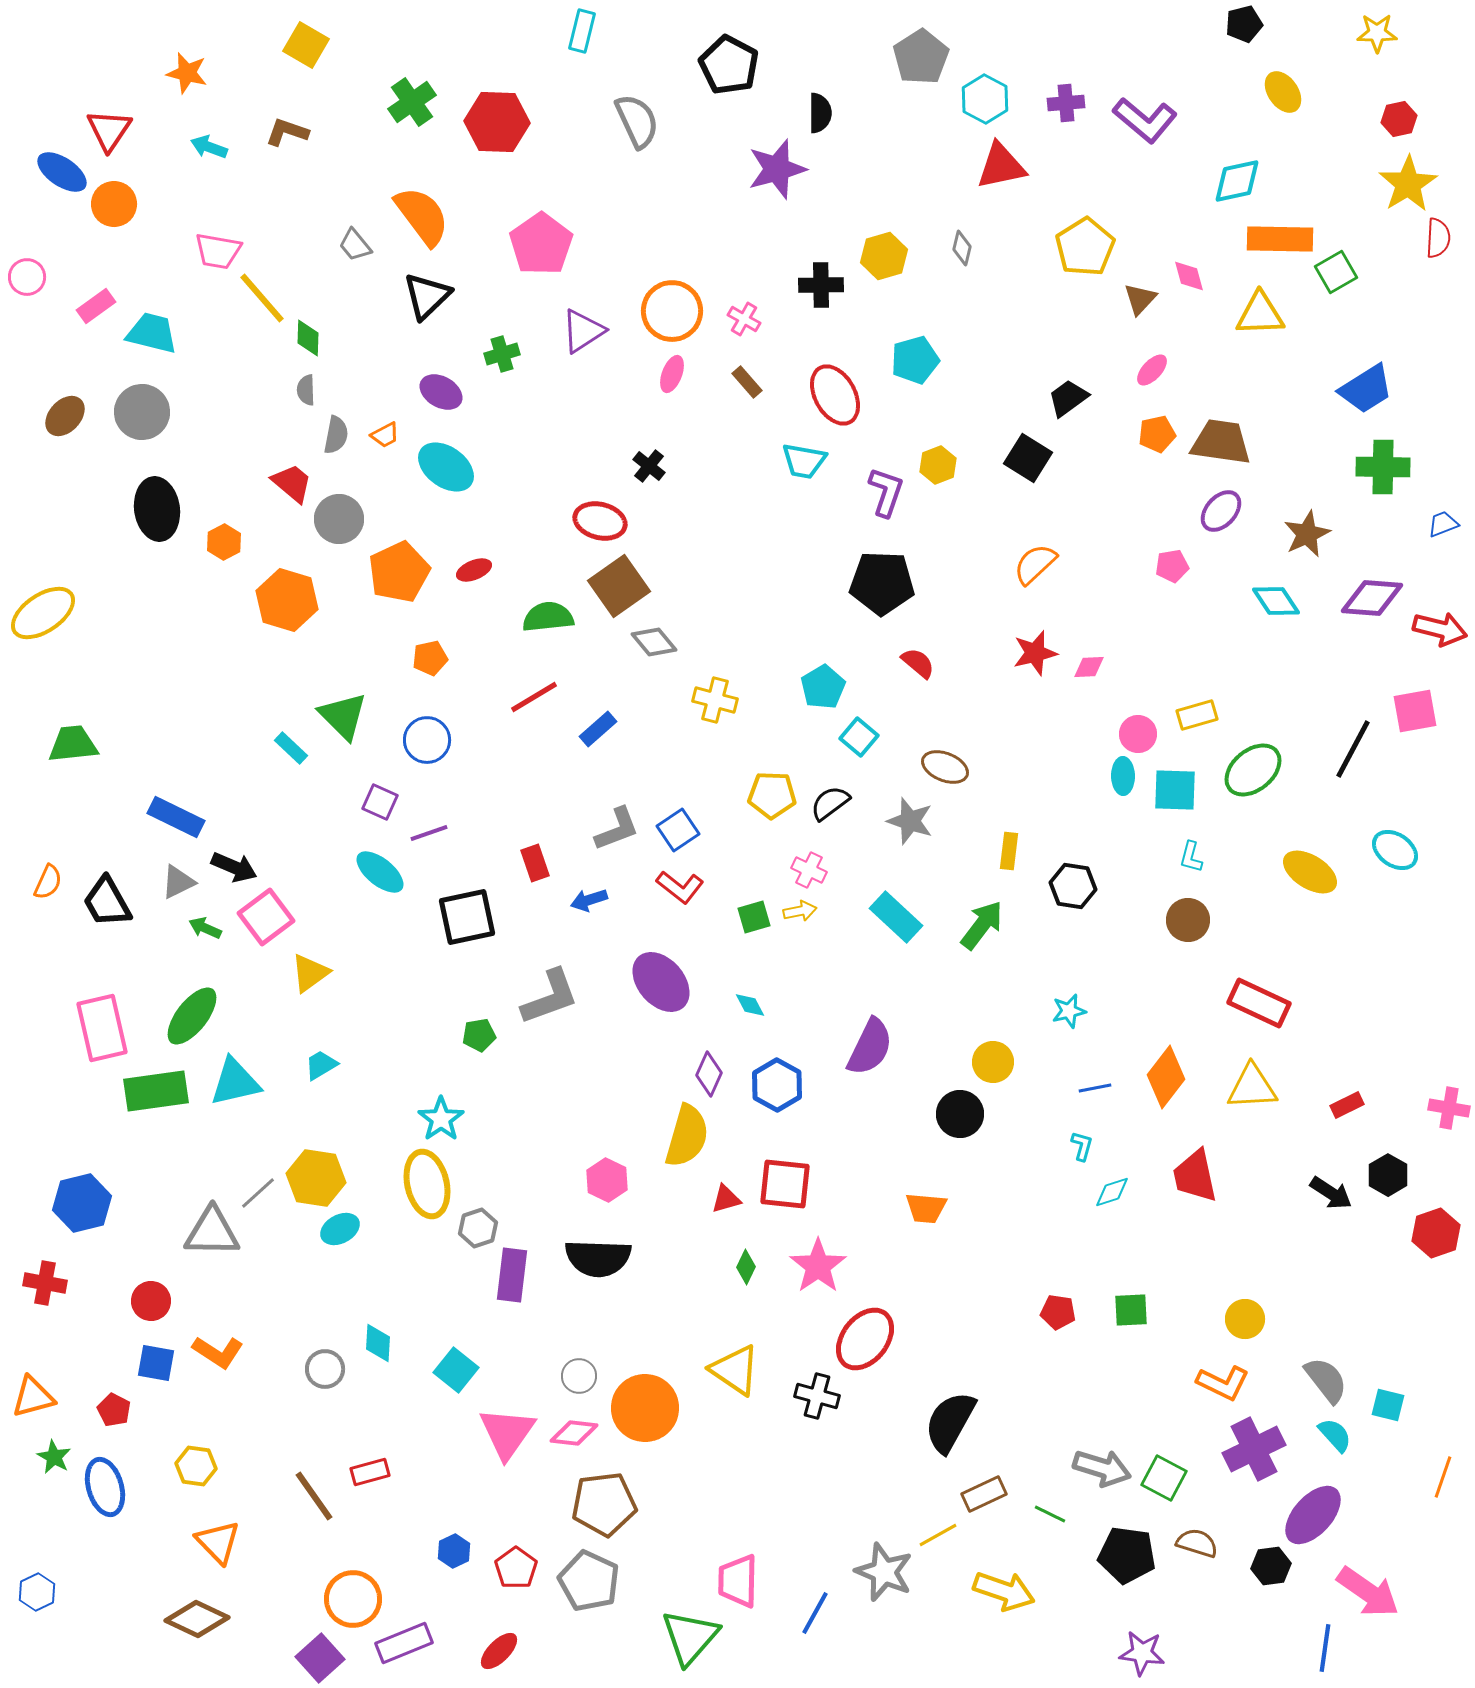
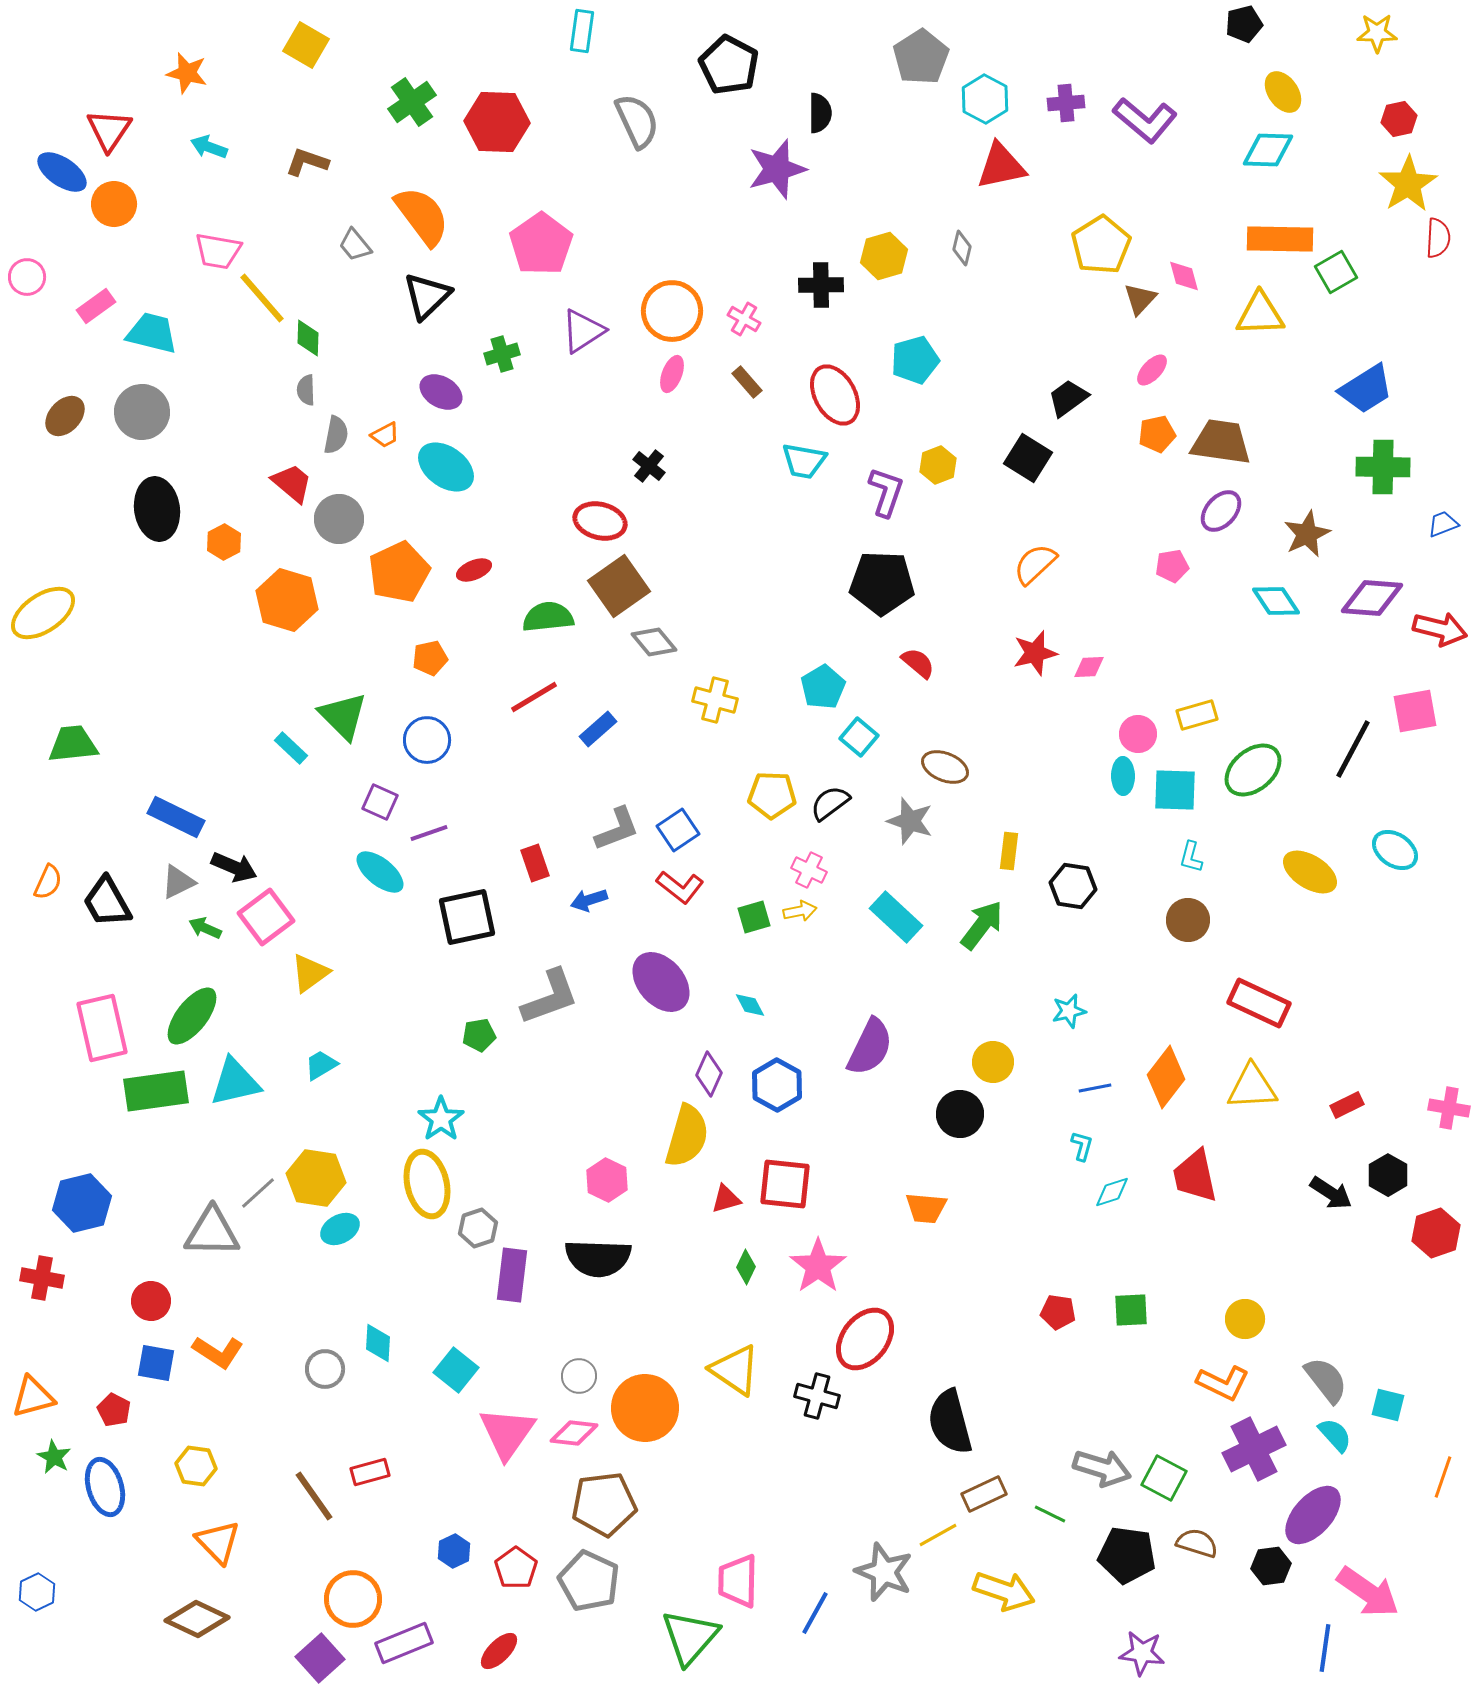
cyan rectangle at (582, 31): rotated 6 degrees counterclockwise
brown L-shape at (287, 132): moved 20 px right, 30 px down
cyan diamond at (1237, 181): moved 31 px right, 31 px up; rotated 14 degrees clockwise
yellow pentagon at (1085, 247): moved 16 px right, 2 px up
pink diamond at (1189, 276): moved 5 px left
red cross at (45, 1283): moved 3 px left, 5 px up
black semicircle at (950, 1422): rotated 44 degrees counterclockwise
